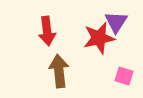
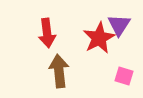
purple triangle: moved 3 px right, 3 px down
red arrow: moved 2 px down
red star: rotated 16 degrees counterclockwise
